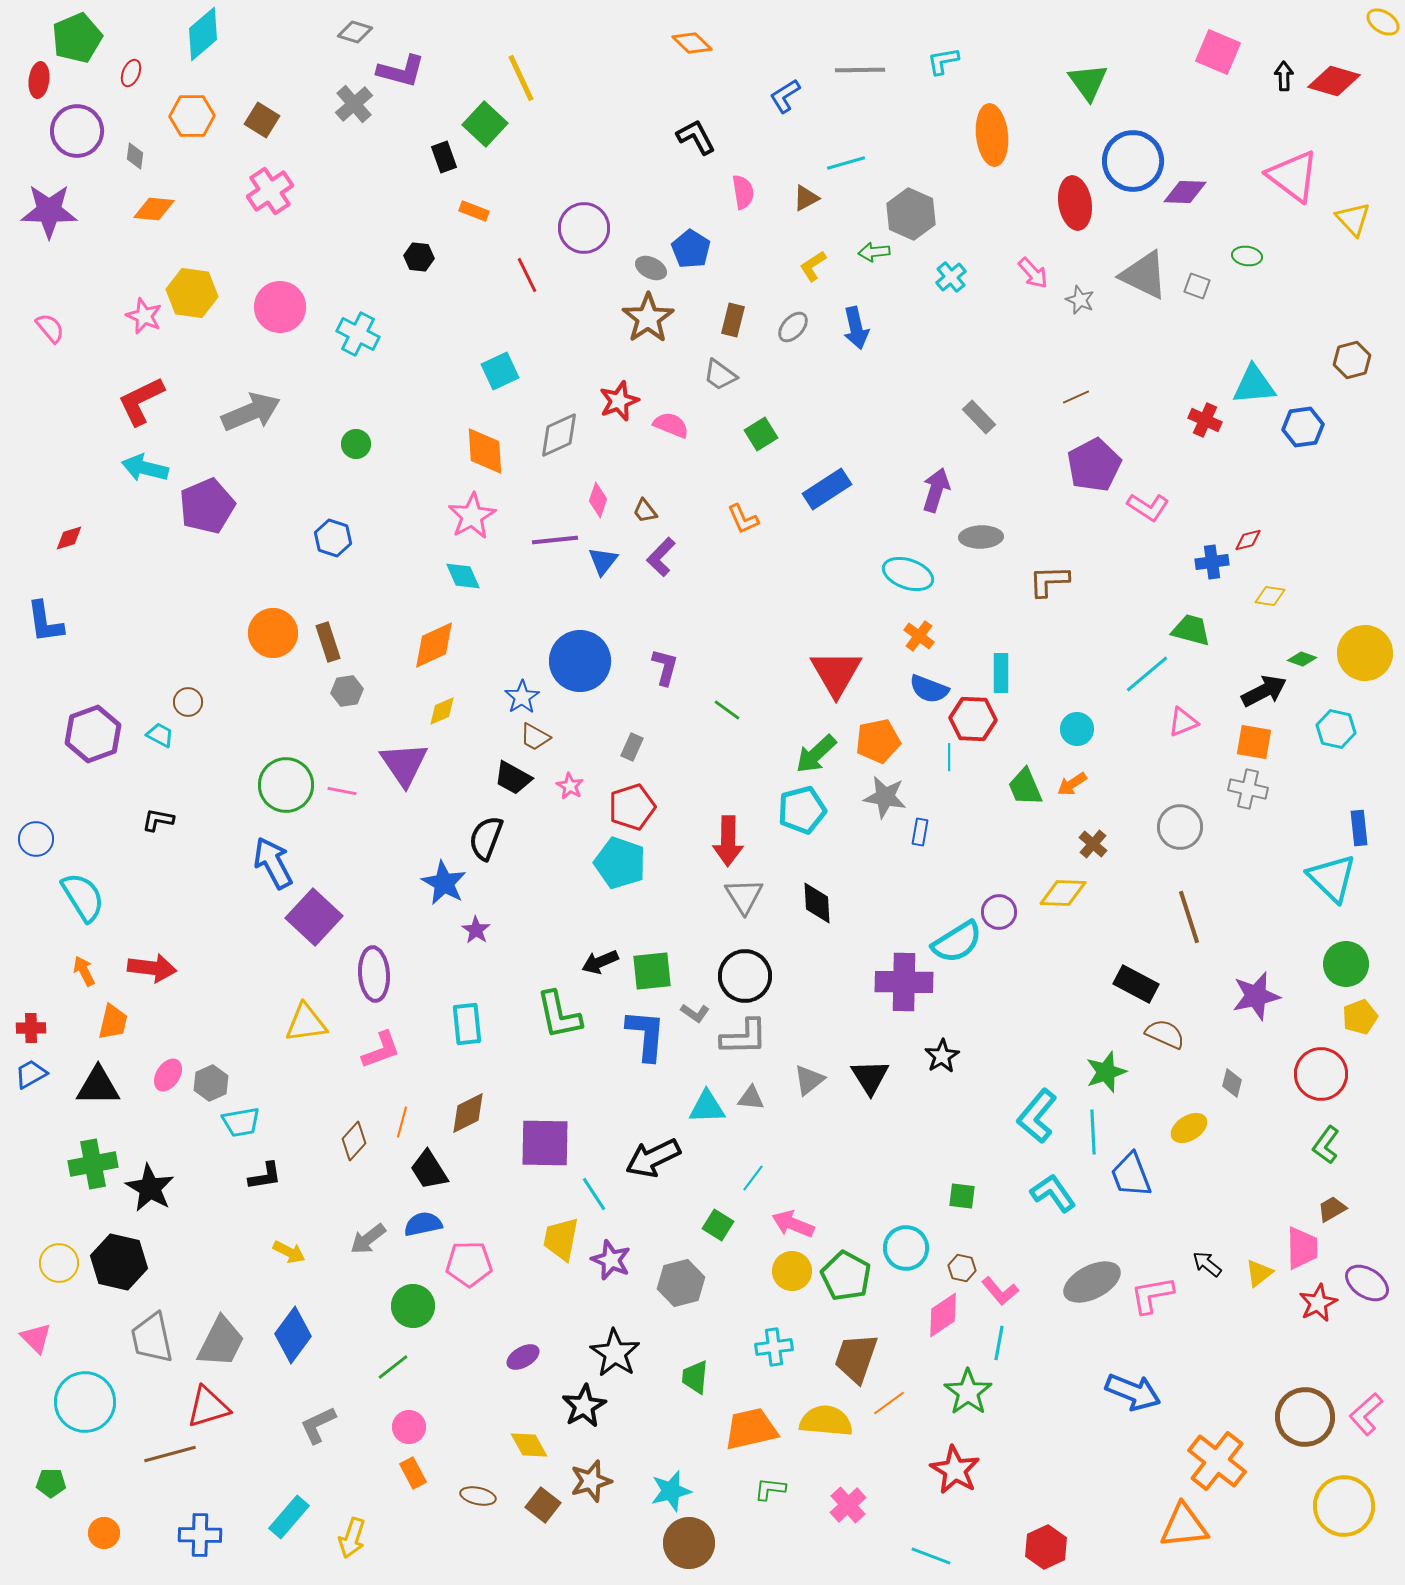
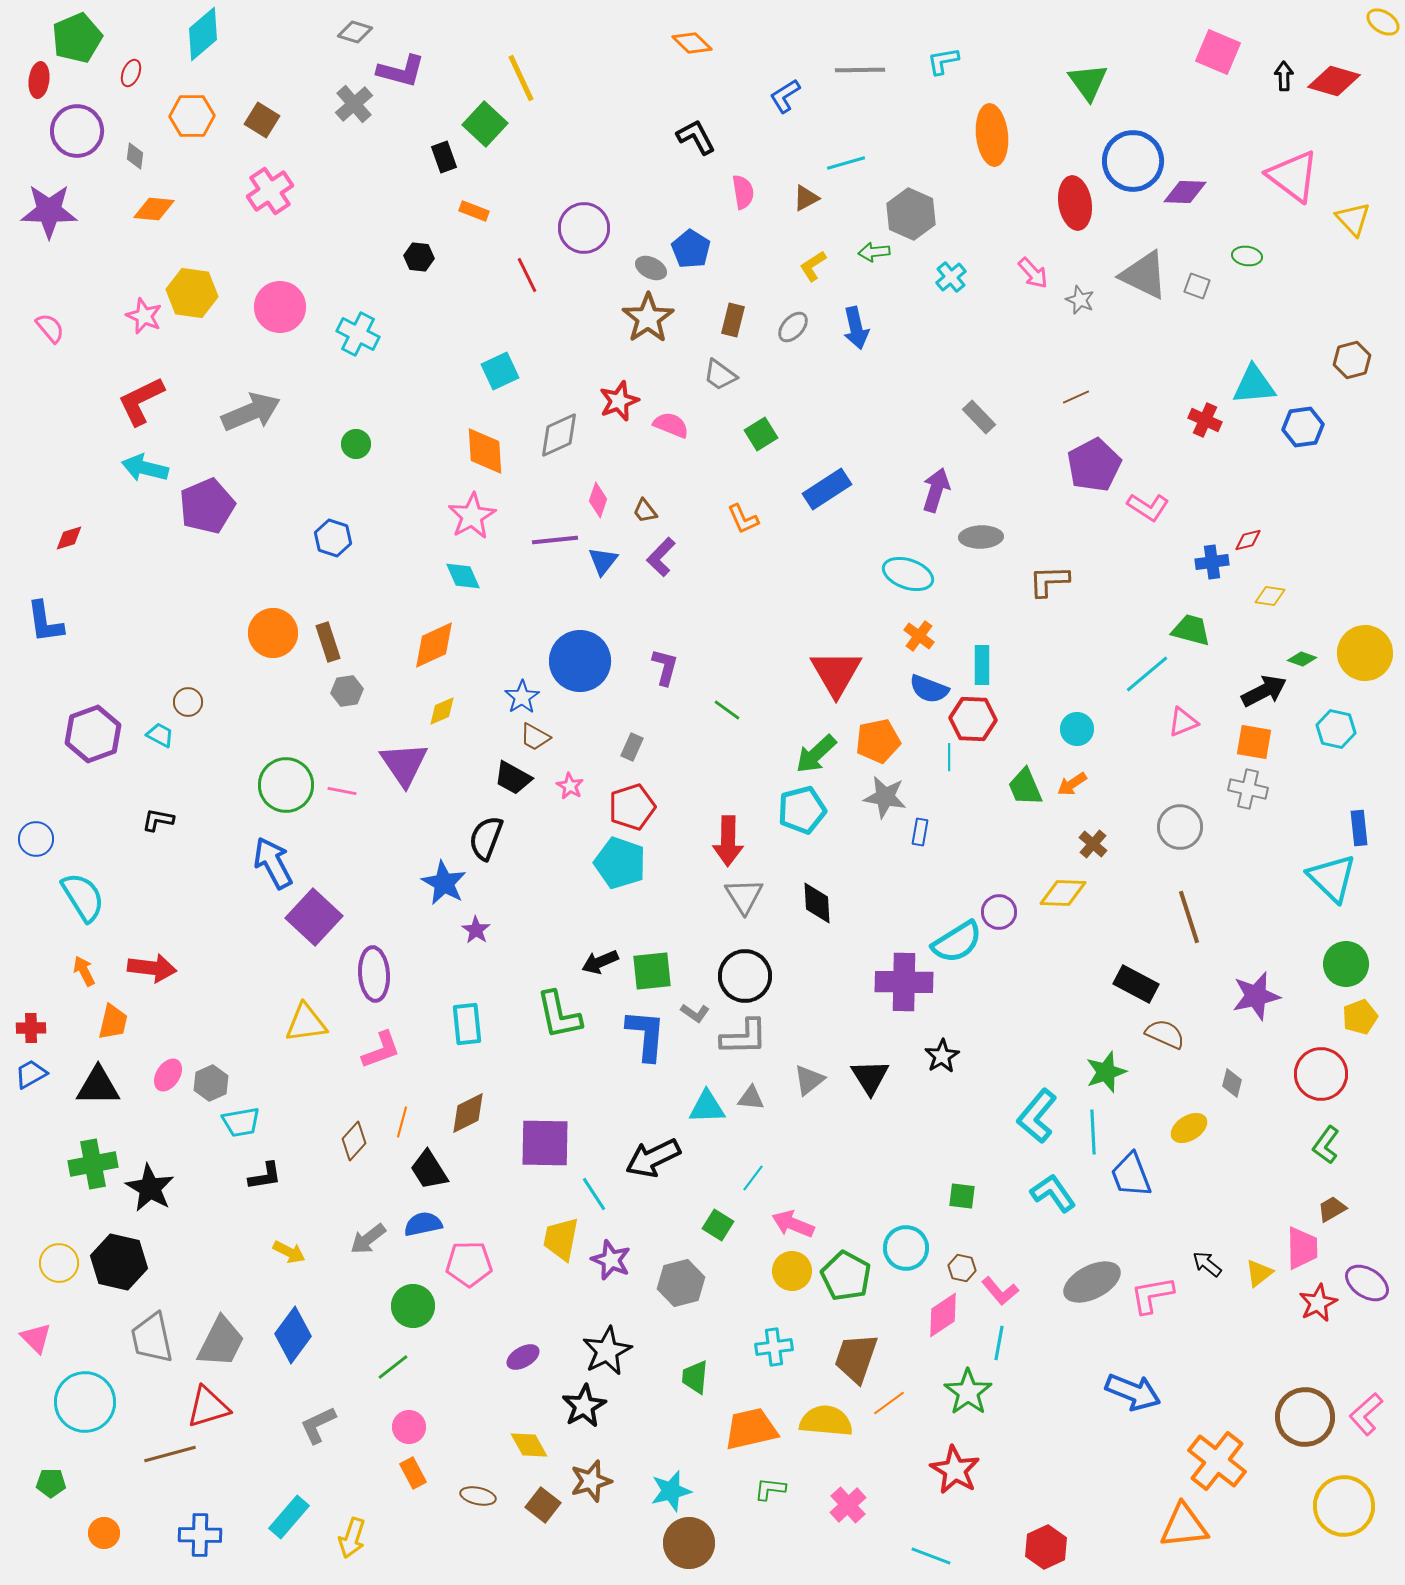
cyan rectangle at (1001, 673): moved 19 px left, 8 px up
black star at (615, 1353): moved 8 px left, 2 px up; rotated 12 degrees clockwise
